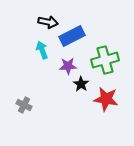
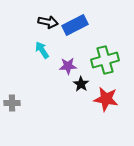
blue rectangle: moved 3 px right, 11 px up
cyan arrow: rotated 12 degrees counterclockwise
gray cross: moved 12 px left, 2 px up; rotated 28 degrees counterclockwise
